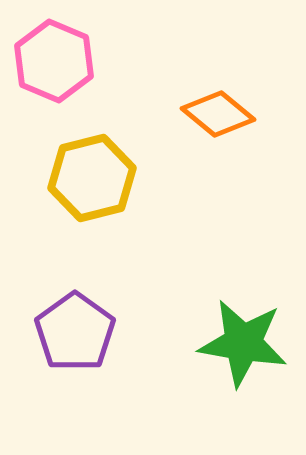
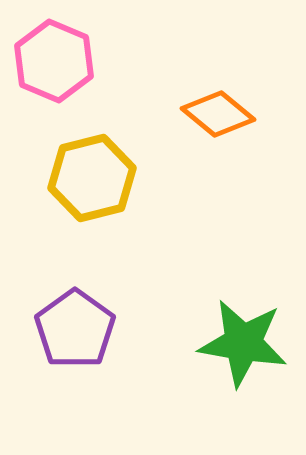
purple pentagon: moved 3 px up
